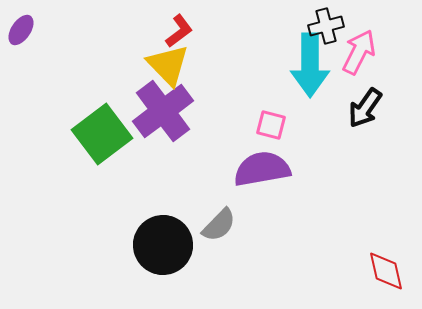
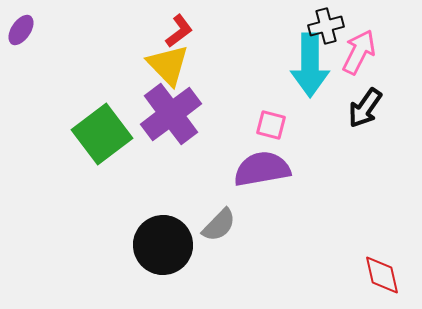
purple cross: moved 8 px right, 3 px down
red diamond: moved 4 px left, 4 px down
